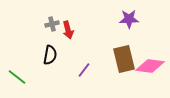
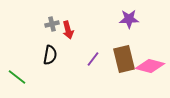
pink diamond: rotated 8 degrees clockwise
purple line: moved 9 px right, 11 px up
